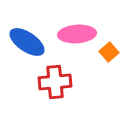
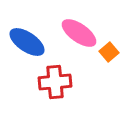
pink ellipse: moved 2 px right, 1 px up; rotated 39 degrees clockwise
